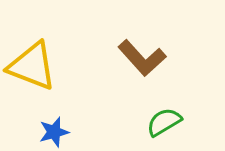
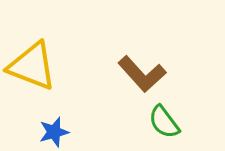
brown L-shape: moved 16 px down
green semicircle: rotated 96 degrees counterclockwise
